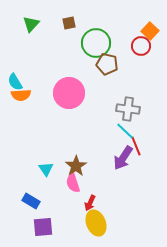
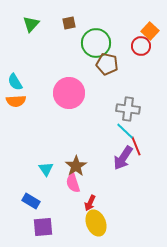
orange semicircle: moved 5 px left, 6 px down
